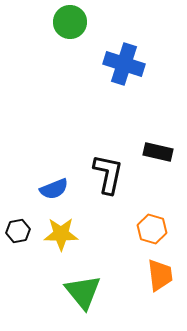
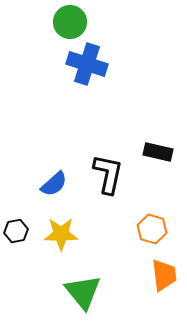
blue cross: moved 37 px left
blue semicircle: moved 5 px up; rotated 20 degrees counterclockwise
black hexagon: moved 2 px left
orange trapezoid: moved 4 px right
